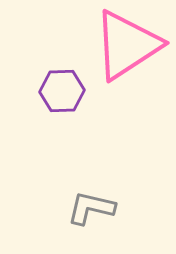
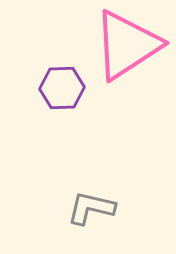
purple hexagon: moved 3 px up
